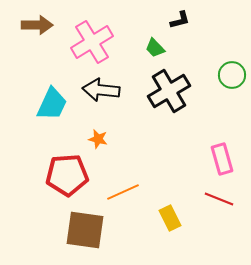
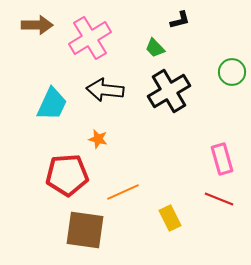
pink cross: moved 2 px left, 4 px up
green circle: moved 3 px up
black arrow: moved 4 px right
